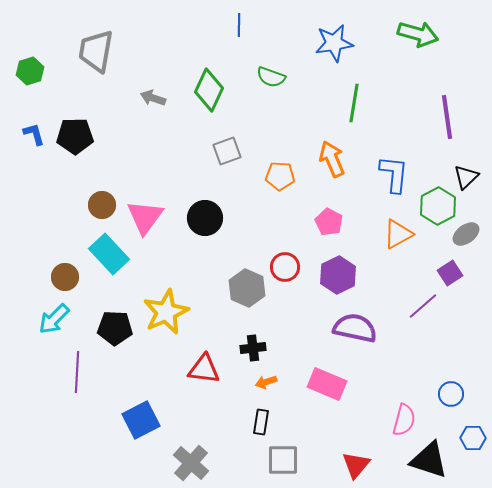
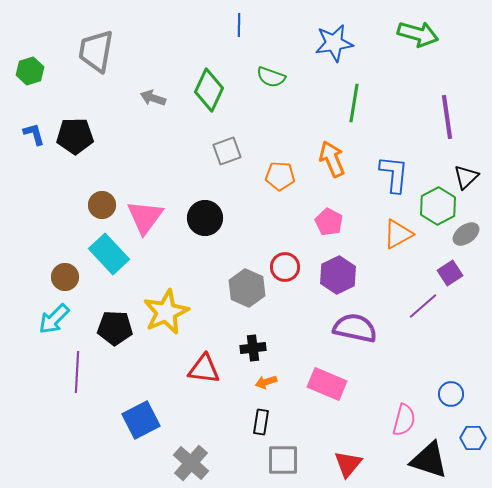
red triangle at (356, 465): moved 8 px left, 1 px up
